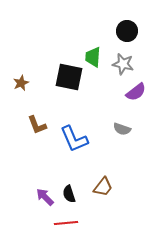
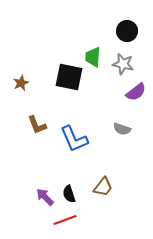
red line: moved 1 px left, 3 px up; rotated 15 degrees counterclockwise
